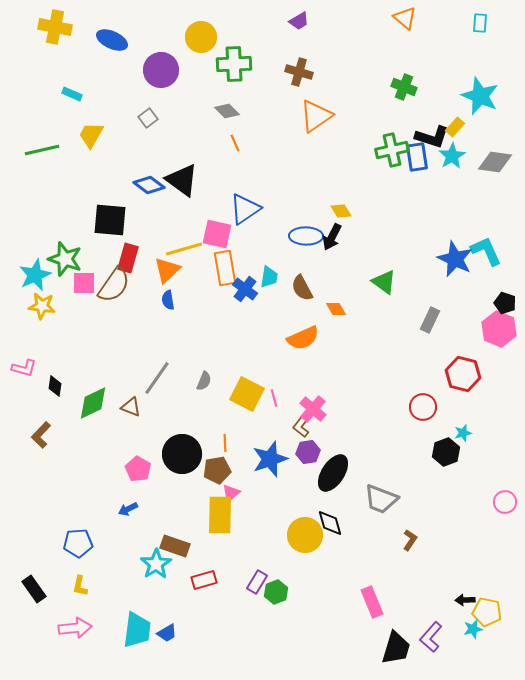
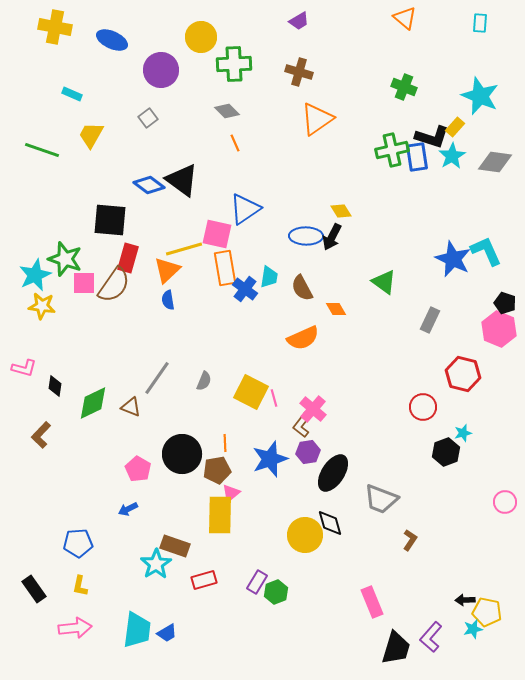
orange triangle at (316, 116): moved 1 px right, 3 px down
green line at (42, 150): rotated 32 degrees clockwise
blue star at (455, 259): moved 2 px left
yellow square at (247, 394): moved 4 px right, 2 px up
